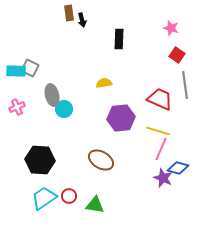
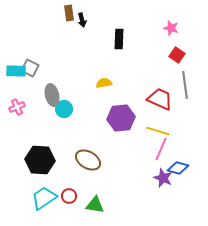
brown ellipse: moved 13 px left
